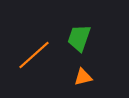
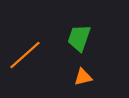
orange line: moved 9 px left
